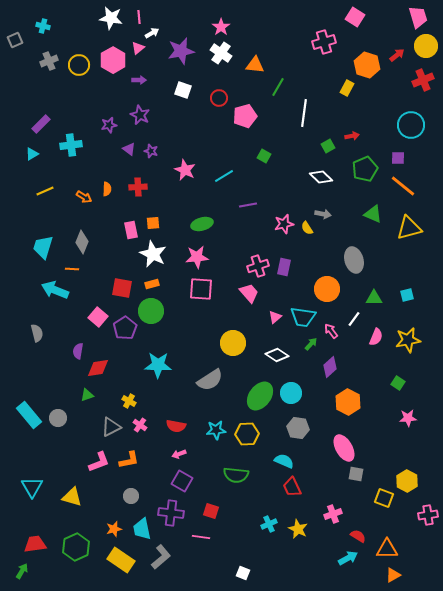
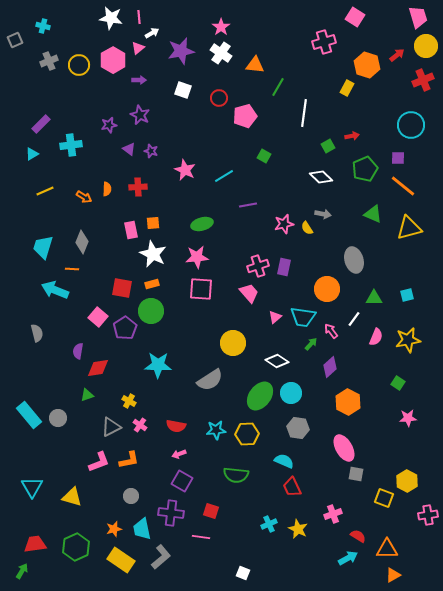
white diamond at (277, 355): moved 6 px down
